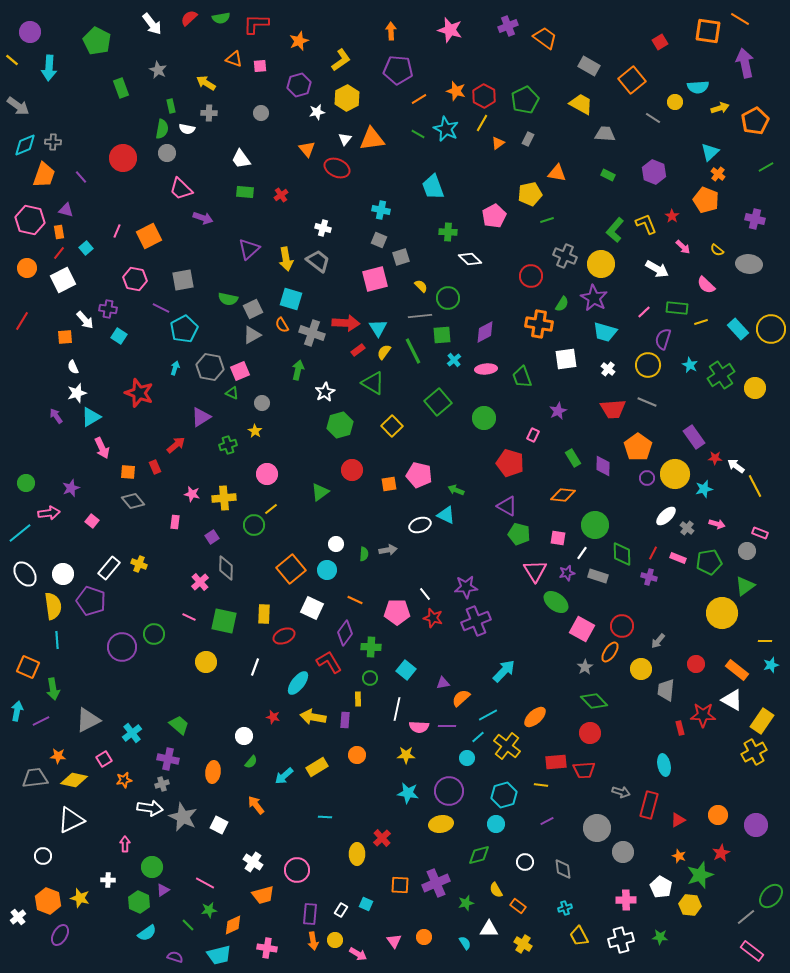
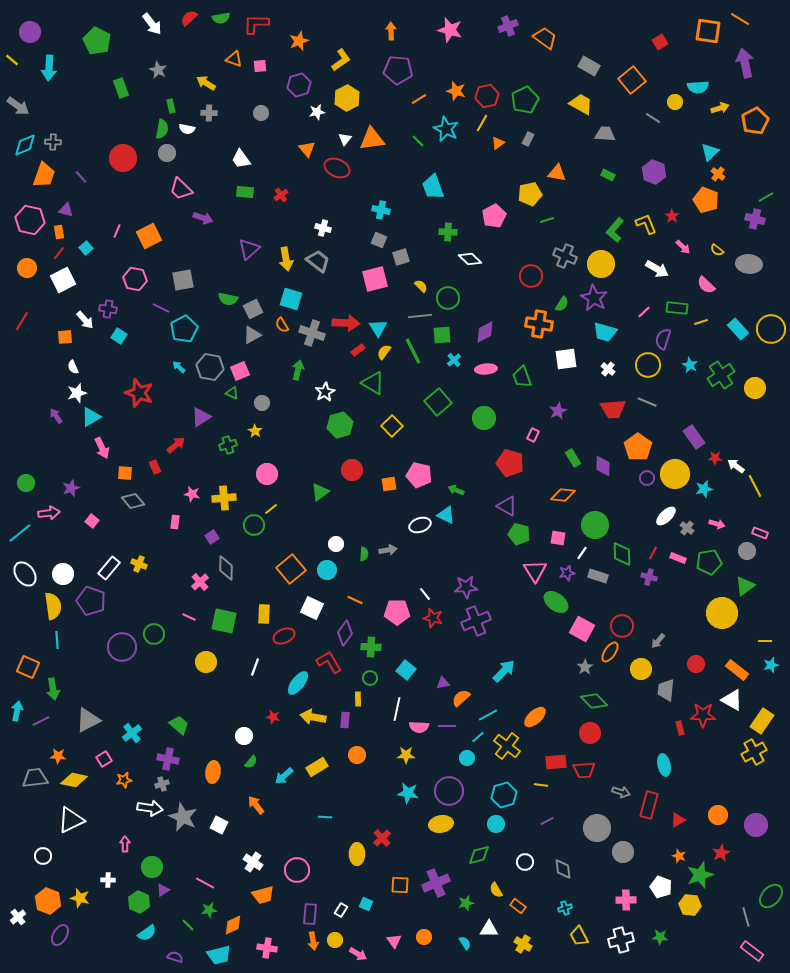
red hexagon at (484, 96): moved 3 px right; rotated 20 degrees clockwise
green line at (418, 134): moved 7 px down; rotated 16 degrees clockwise
green line at (766, 167): moved 30 px down
cyan arrow at (175, 368): moved 4 px right, 1 px up; rotated 64 degrees counterclockwise
orange square at (128, 472): moved 3 px left, 1 px down
white pentagon at (661, 887): rotated 10 degrees counterclockwise
gray line at (746, 917): rotated 66 degrees counterclockwise
